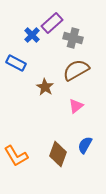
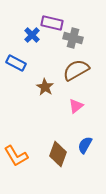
purple rectangle: rotated 55 degrees clockwise
